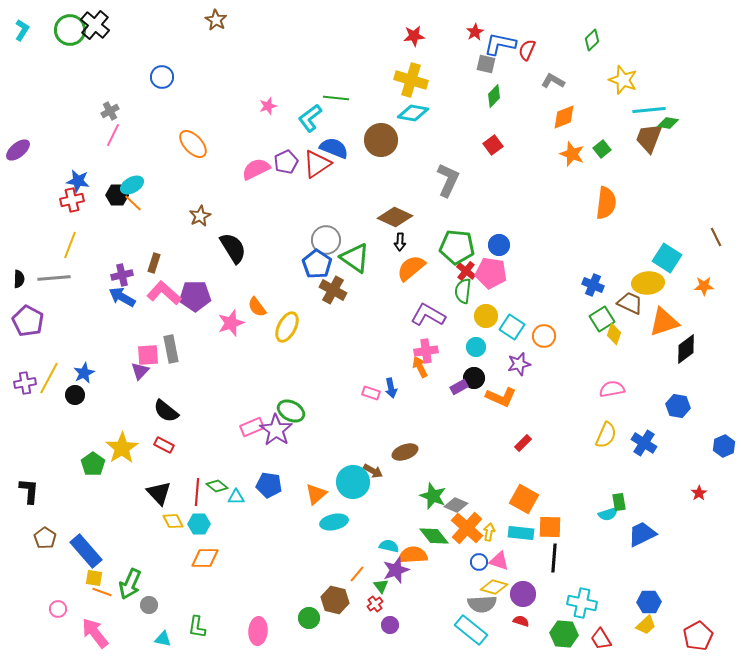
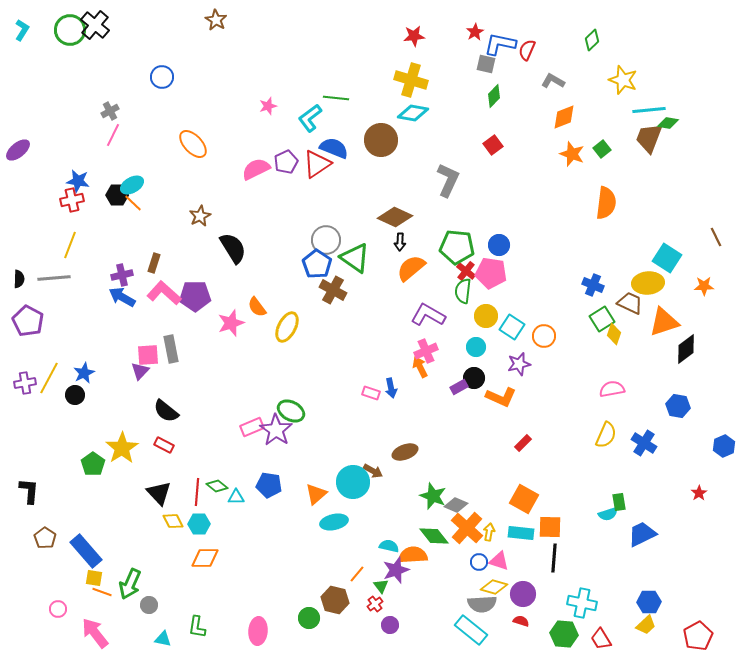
pink cross at (426, 351): rotated 15 degrees counterclockwise
